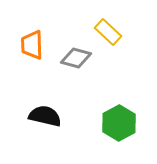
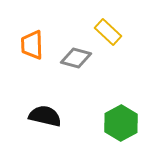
green hexagon: moved 2 px right
